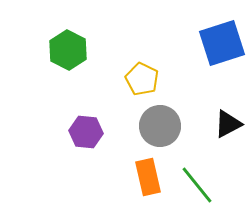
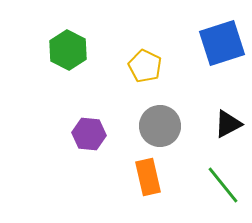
yellow pentagon: moved 3 px right, 13 px up
purple hexagon: moved 3 px right, 2 px down
green line: moved 26 px right
